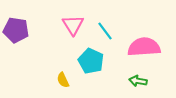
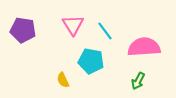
purple pentagon: moved 7 px right
cyan pentagon: rotated 15 degrees counterclockwise
green arrow: rotated 72 degrees counterclockwise
